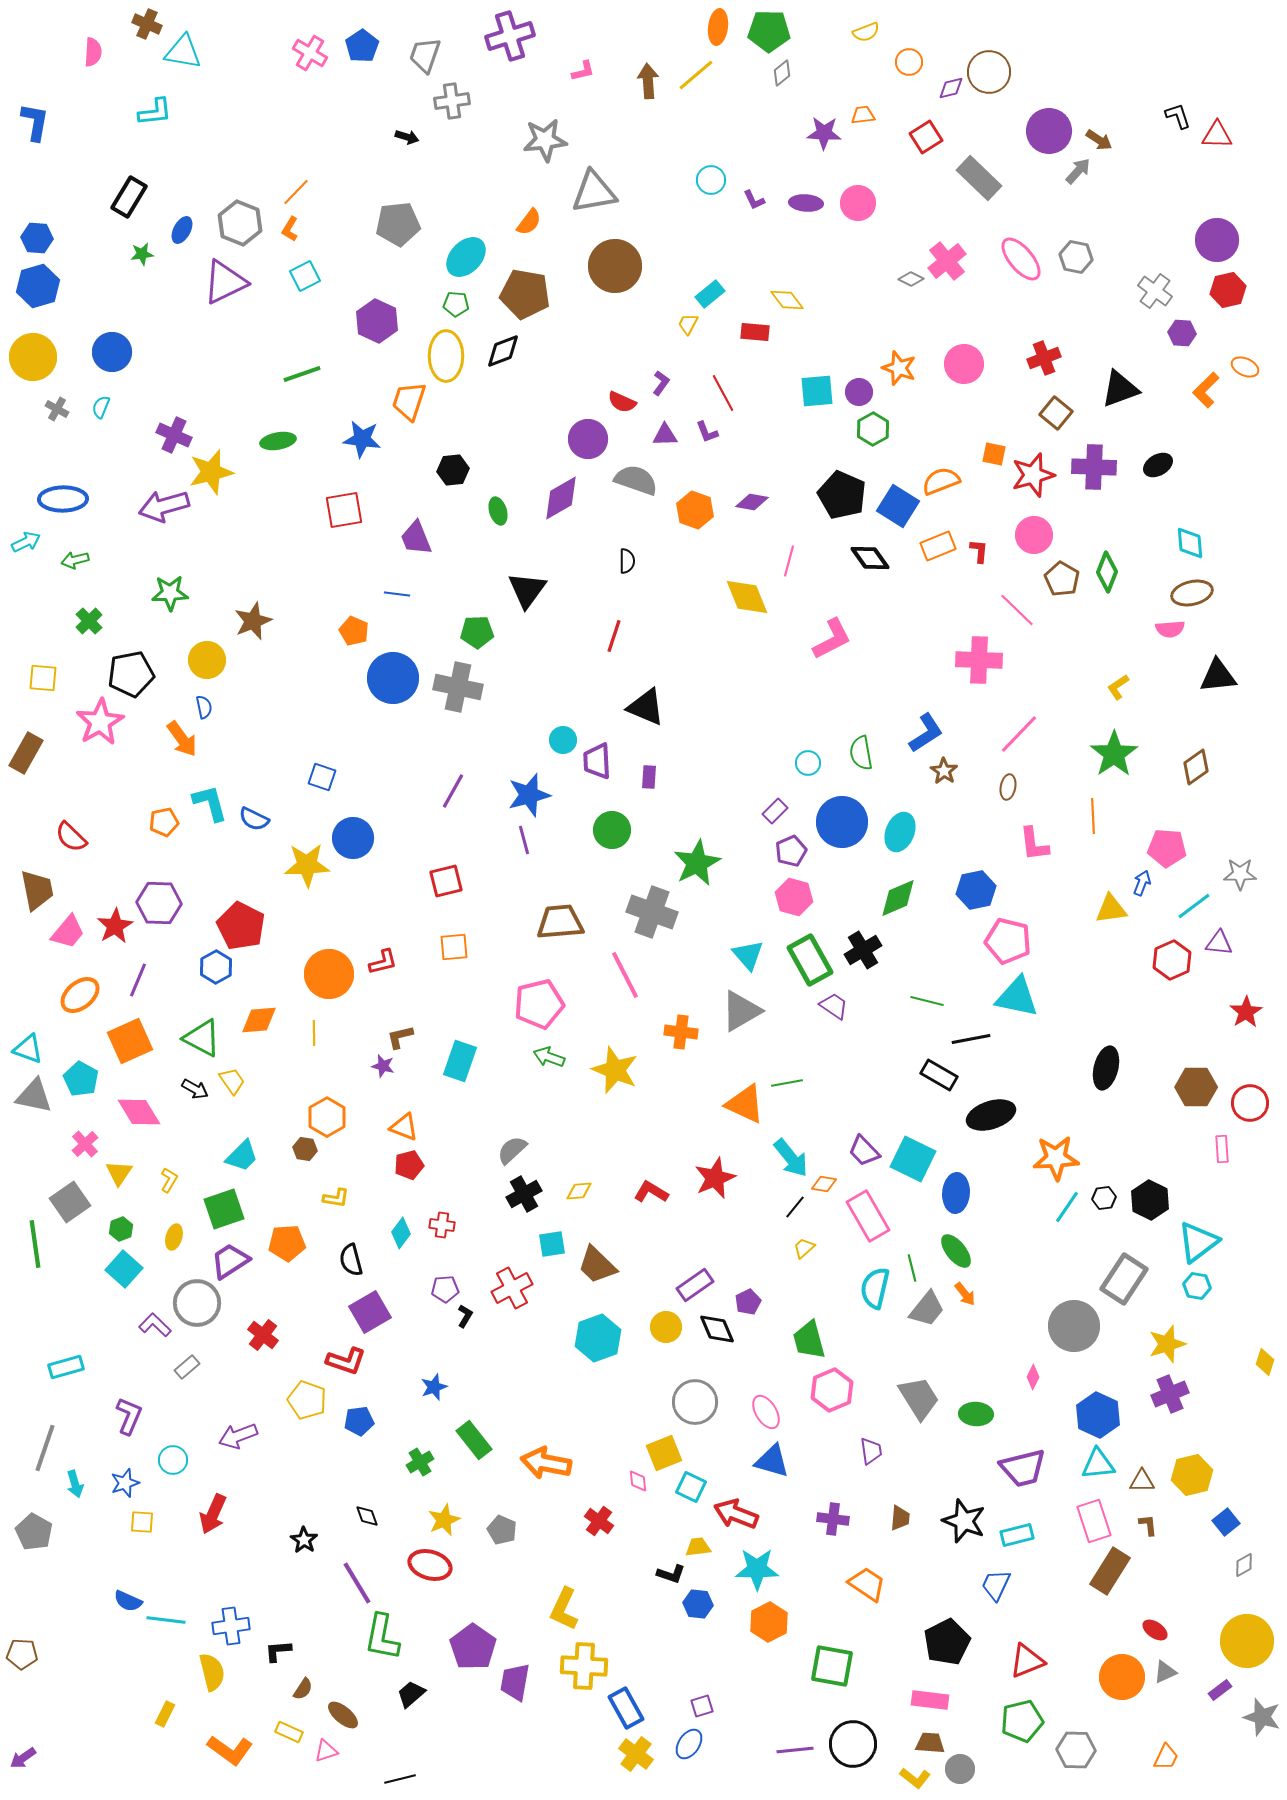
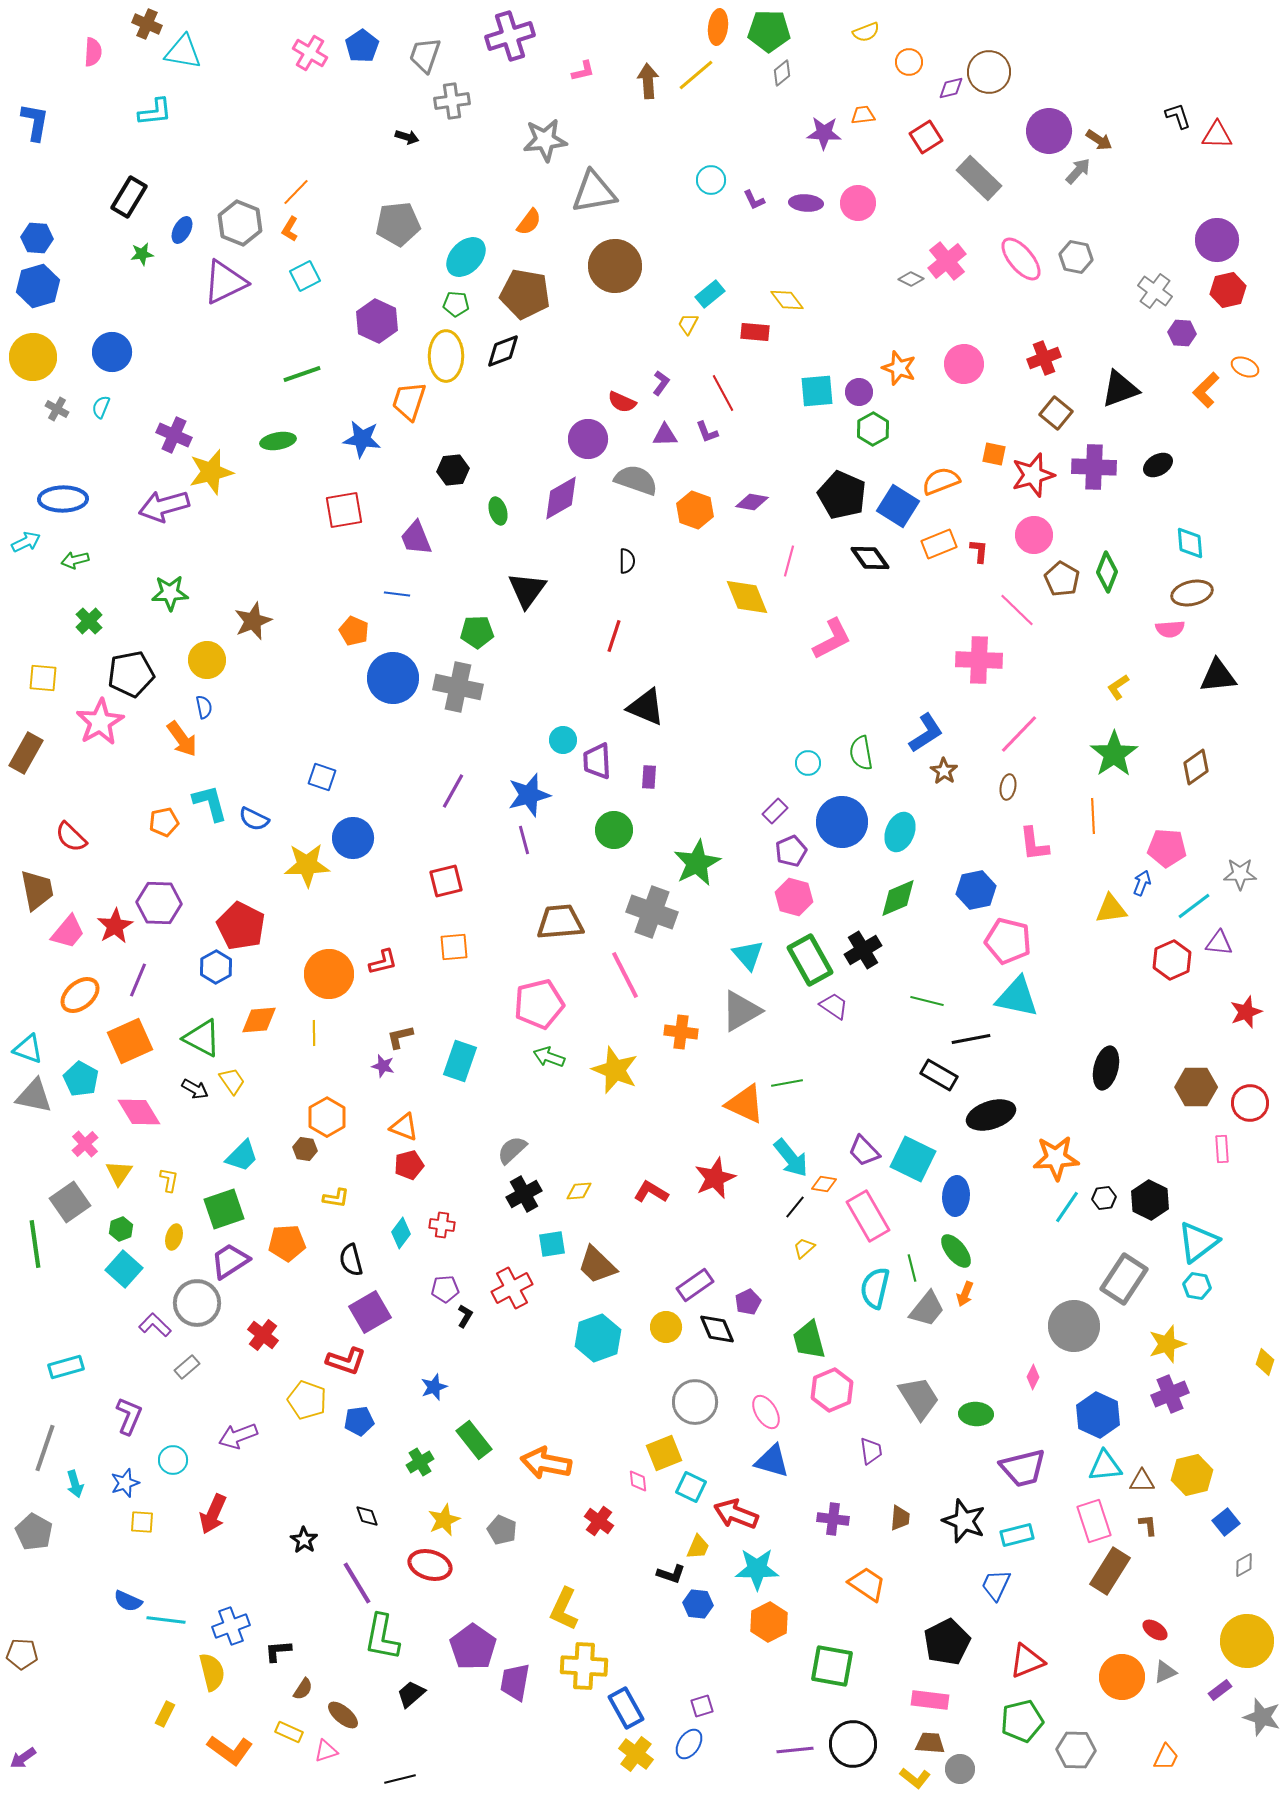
orange rectangle at (938, 546): moved 1 px right, 2 px up
green circle at (612, 830): moved 2 px right
red star at (1246, 1012): rotated 12 degrees clockwise
yellow L-shape at (169, 1180): rotated 20 degrees counterclockwise
blue ellipse at (956, 1193): moved 3 px down
orange arrow at (965, 1294): rotated 60 degrees clockwise
cyan triangle at (1098, 1464): moved 7 px right, 2 px down
yellow trapezoid at (698, 1547): rotated 120 degrees clockwise
blue cross at (231, 1626): rotated 12 degrees counterclockwise
